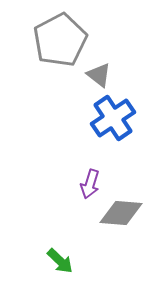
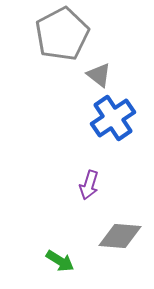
gray pentagon: moved 2 px right, 6 px up
purple arrow: moved 1 px left, 1 px down
gray diamond: moved 1 px left, 23 px down
green arrow: rotated 12 degrees counterclockwise
